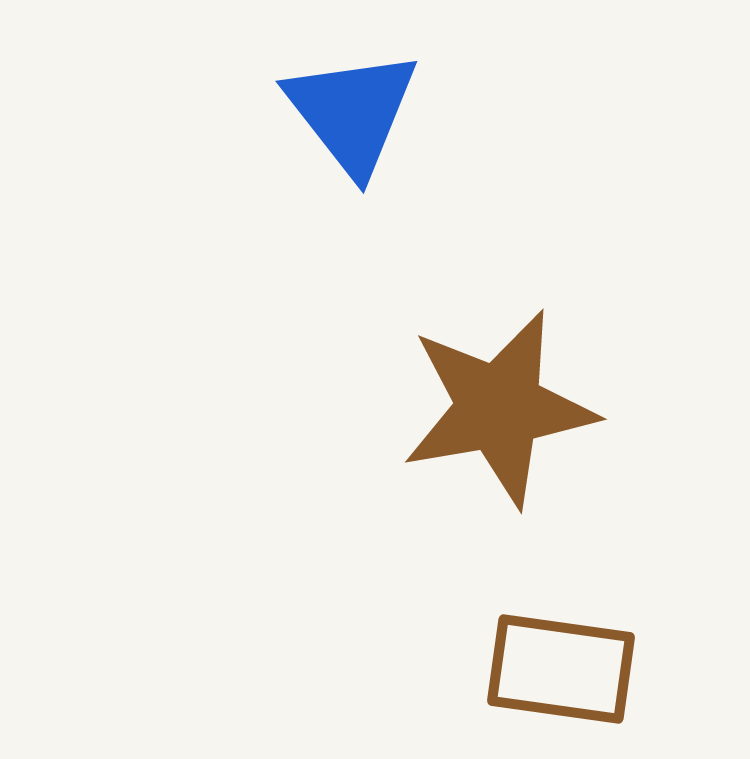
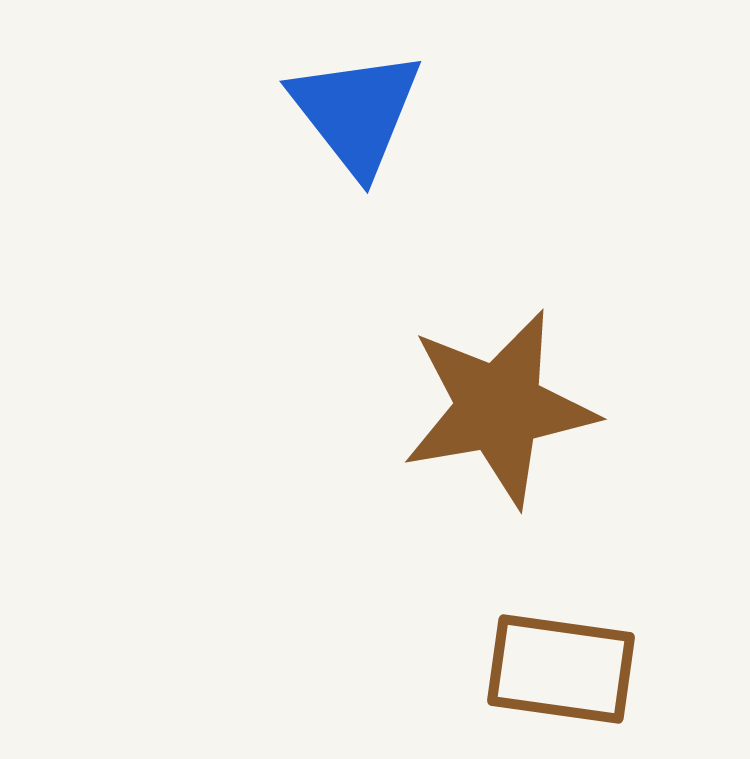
blue triangle: moved 4 px right
